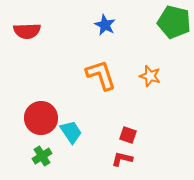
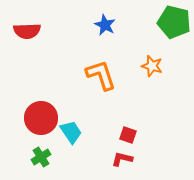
orange star: moved 2 px right, 10 px up
green cross: moved 1 px left, 1 px down
